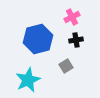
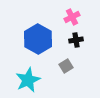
blue hexagon: rotated 16 degrees counterclockwise
